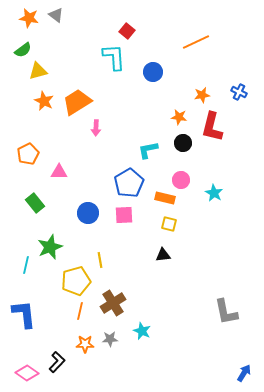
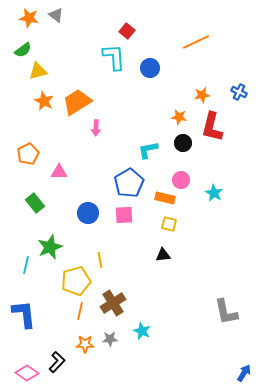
blue circle at (153, 72): moved 3 px left, 4 px up
